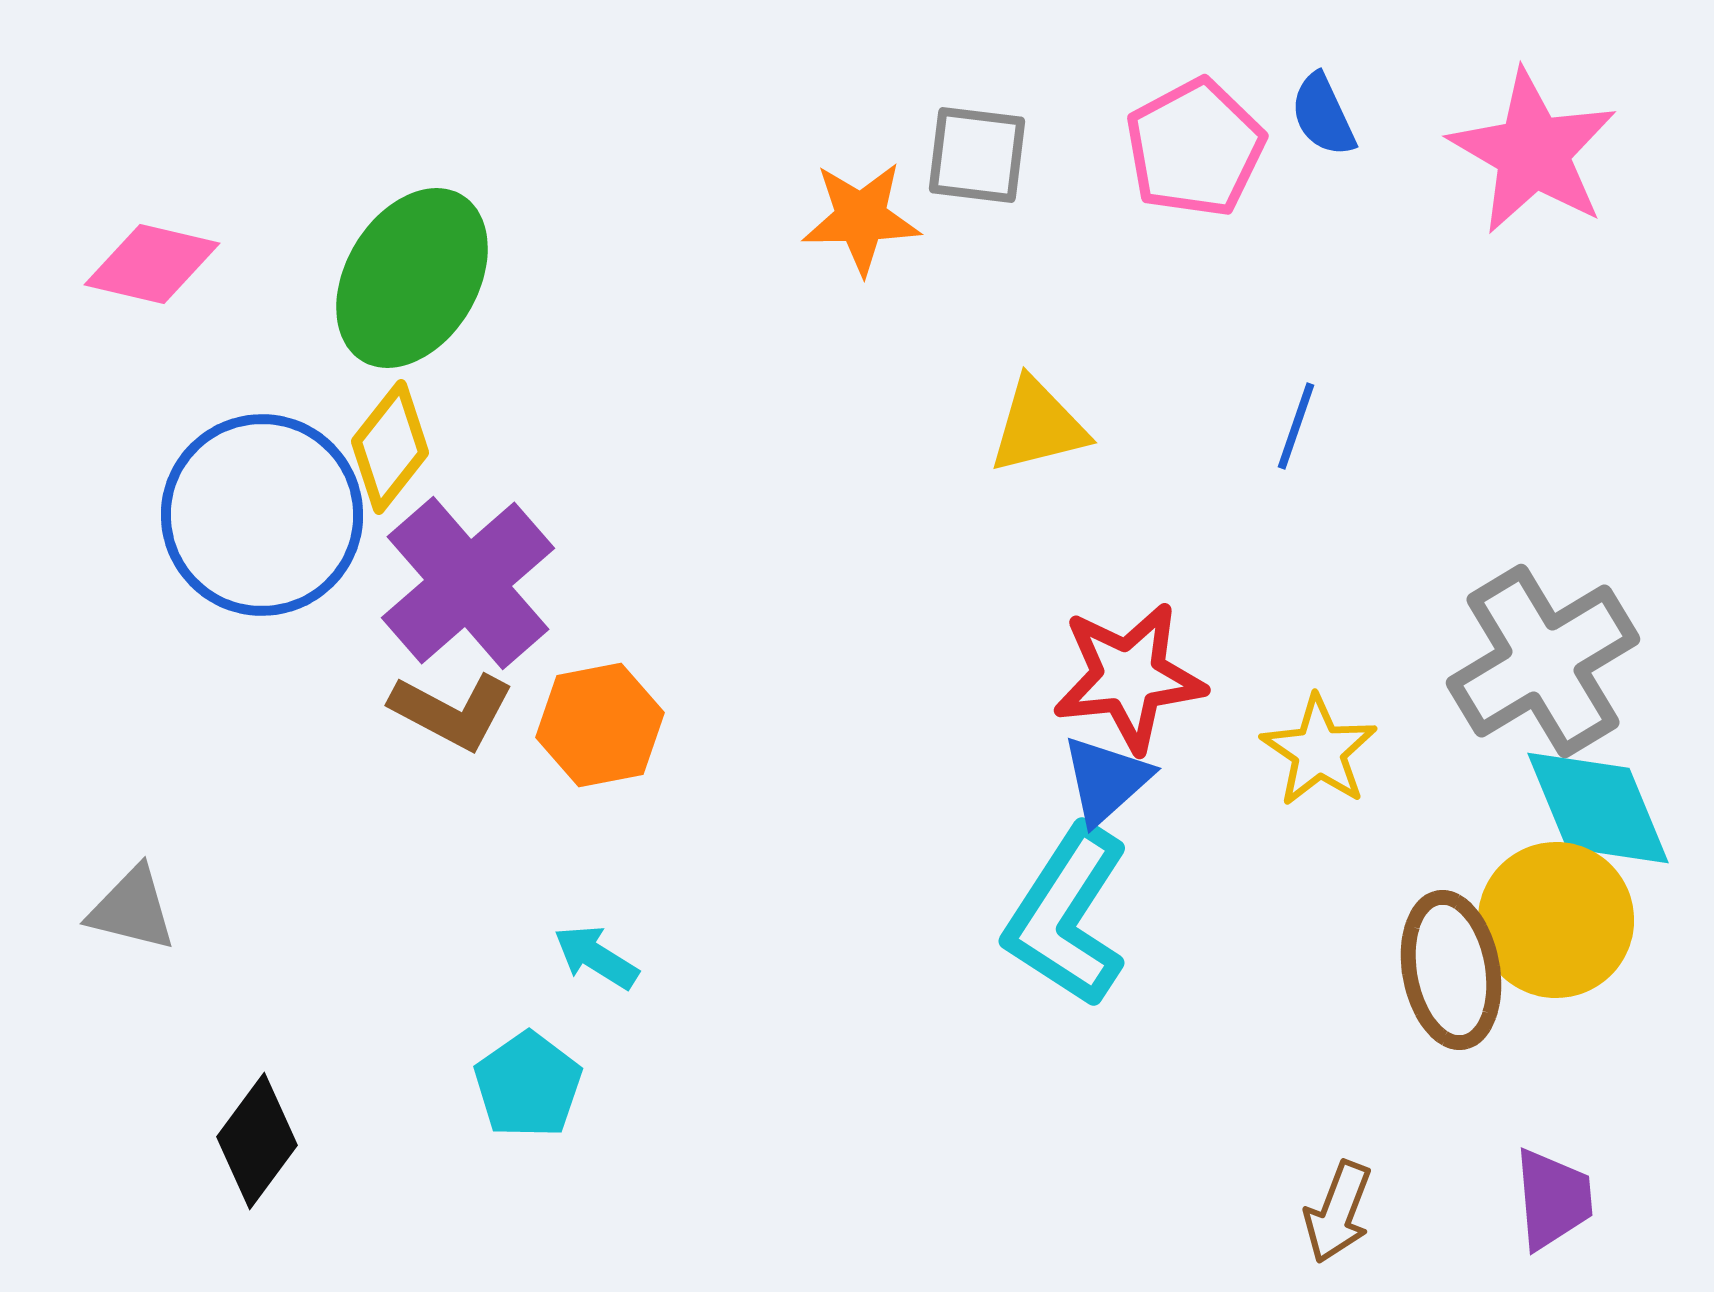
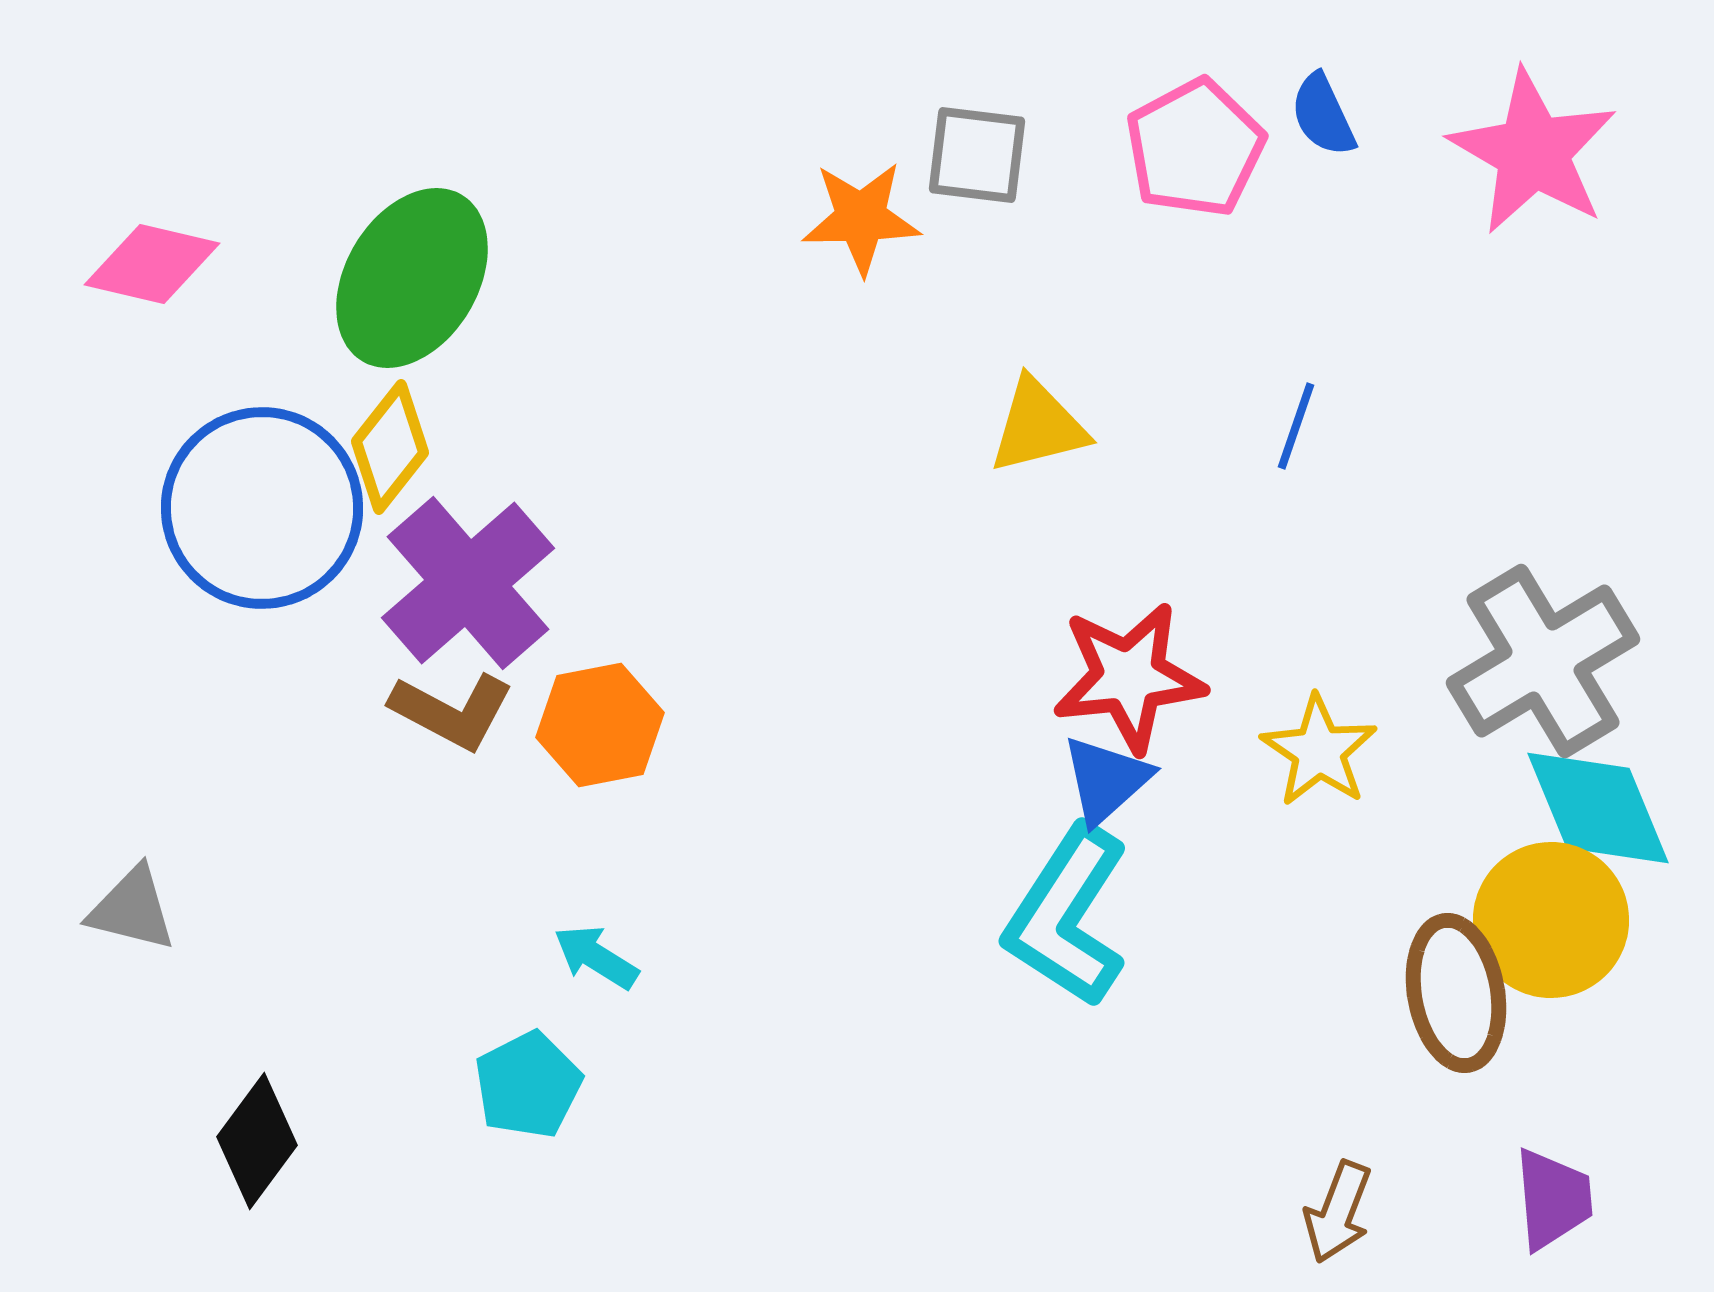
blue circle: moved 7 px up
yellow circle: moved 5 px left
brown ellipse: moved 5 px right, 23 px down
cyan pentagon: rotated 8 degrees clockwise
